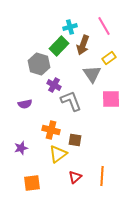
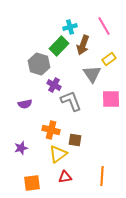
yellow rectangle: moved 1 px down
red triangle: moved 10 px left; rotated 32 degrees clockwise
